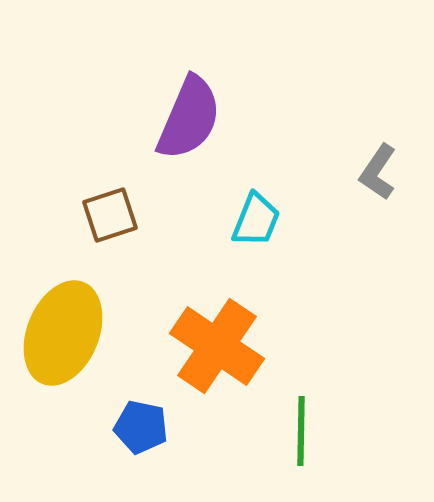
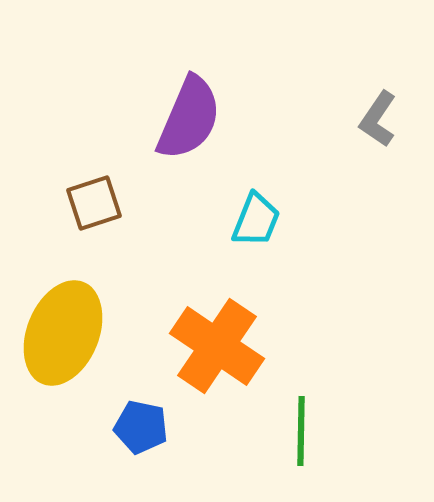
gray L-shape: moved 53 px up
brown square: moved 16 px left, 12 px up
